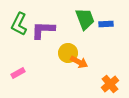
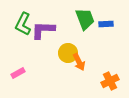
green L-shape: moved 4 px right
orange arrow: rotated 36 degrees clockwise
orange cross: moved 3 px up; rotated 12 degrees clockwise
